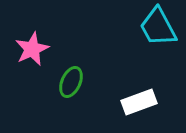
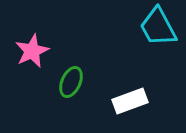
pink star: moved 2 px down
white rectangle: moved 9 px left, 1 px up
